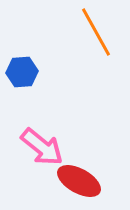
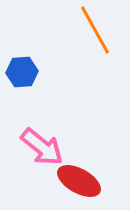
orange line: moved 1 px left, 2 px up
